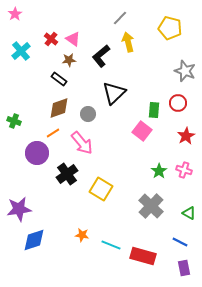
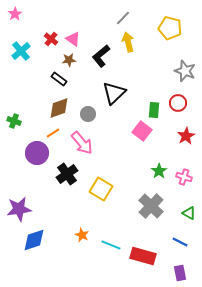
gray line: moved 3 px right
pink cross: moved 7 px down
orange star: rotated 16 degrees clockwise
purple rectangle: moved 4 px left, 5 px down
